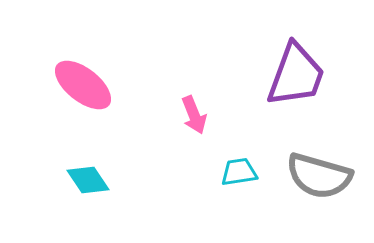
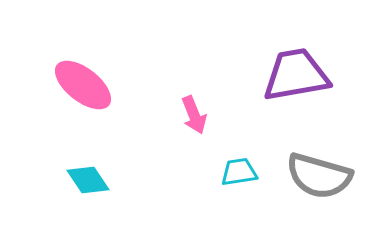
purple trapezoid: rotated 120 degrees counterclockwise
